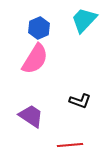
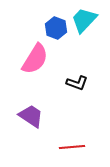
blue hexagon: moved 17 px right; rotated 15 degrees counterclockwise
black L-shape: moved 3 px left, 18 px up
red line: moved 2 px right, 2 px down
